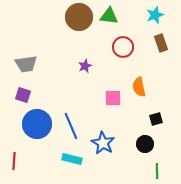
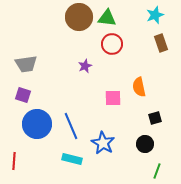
green triangle: moved 2 px left, 2 px down
red circle: moved 11 px left, 3 px up
black square: moved 1 px left, 1 px up
green line: rotated 21 degrees clockwise
